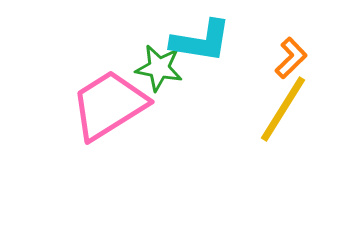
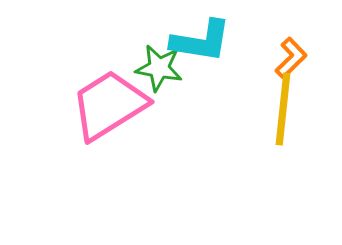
yellow line: rotated 26 degrees counterclockwise
